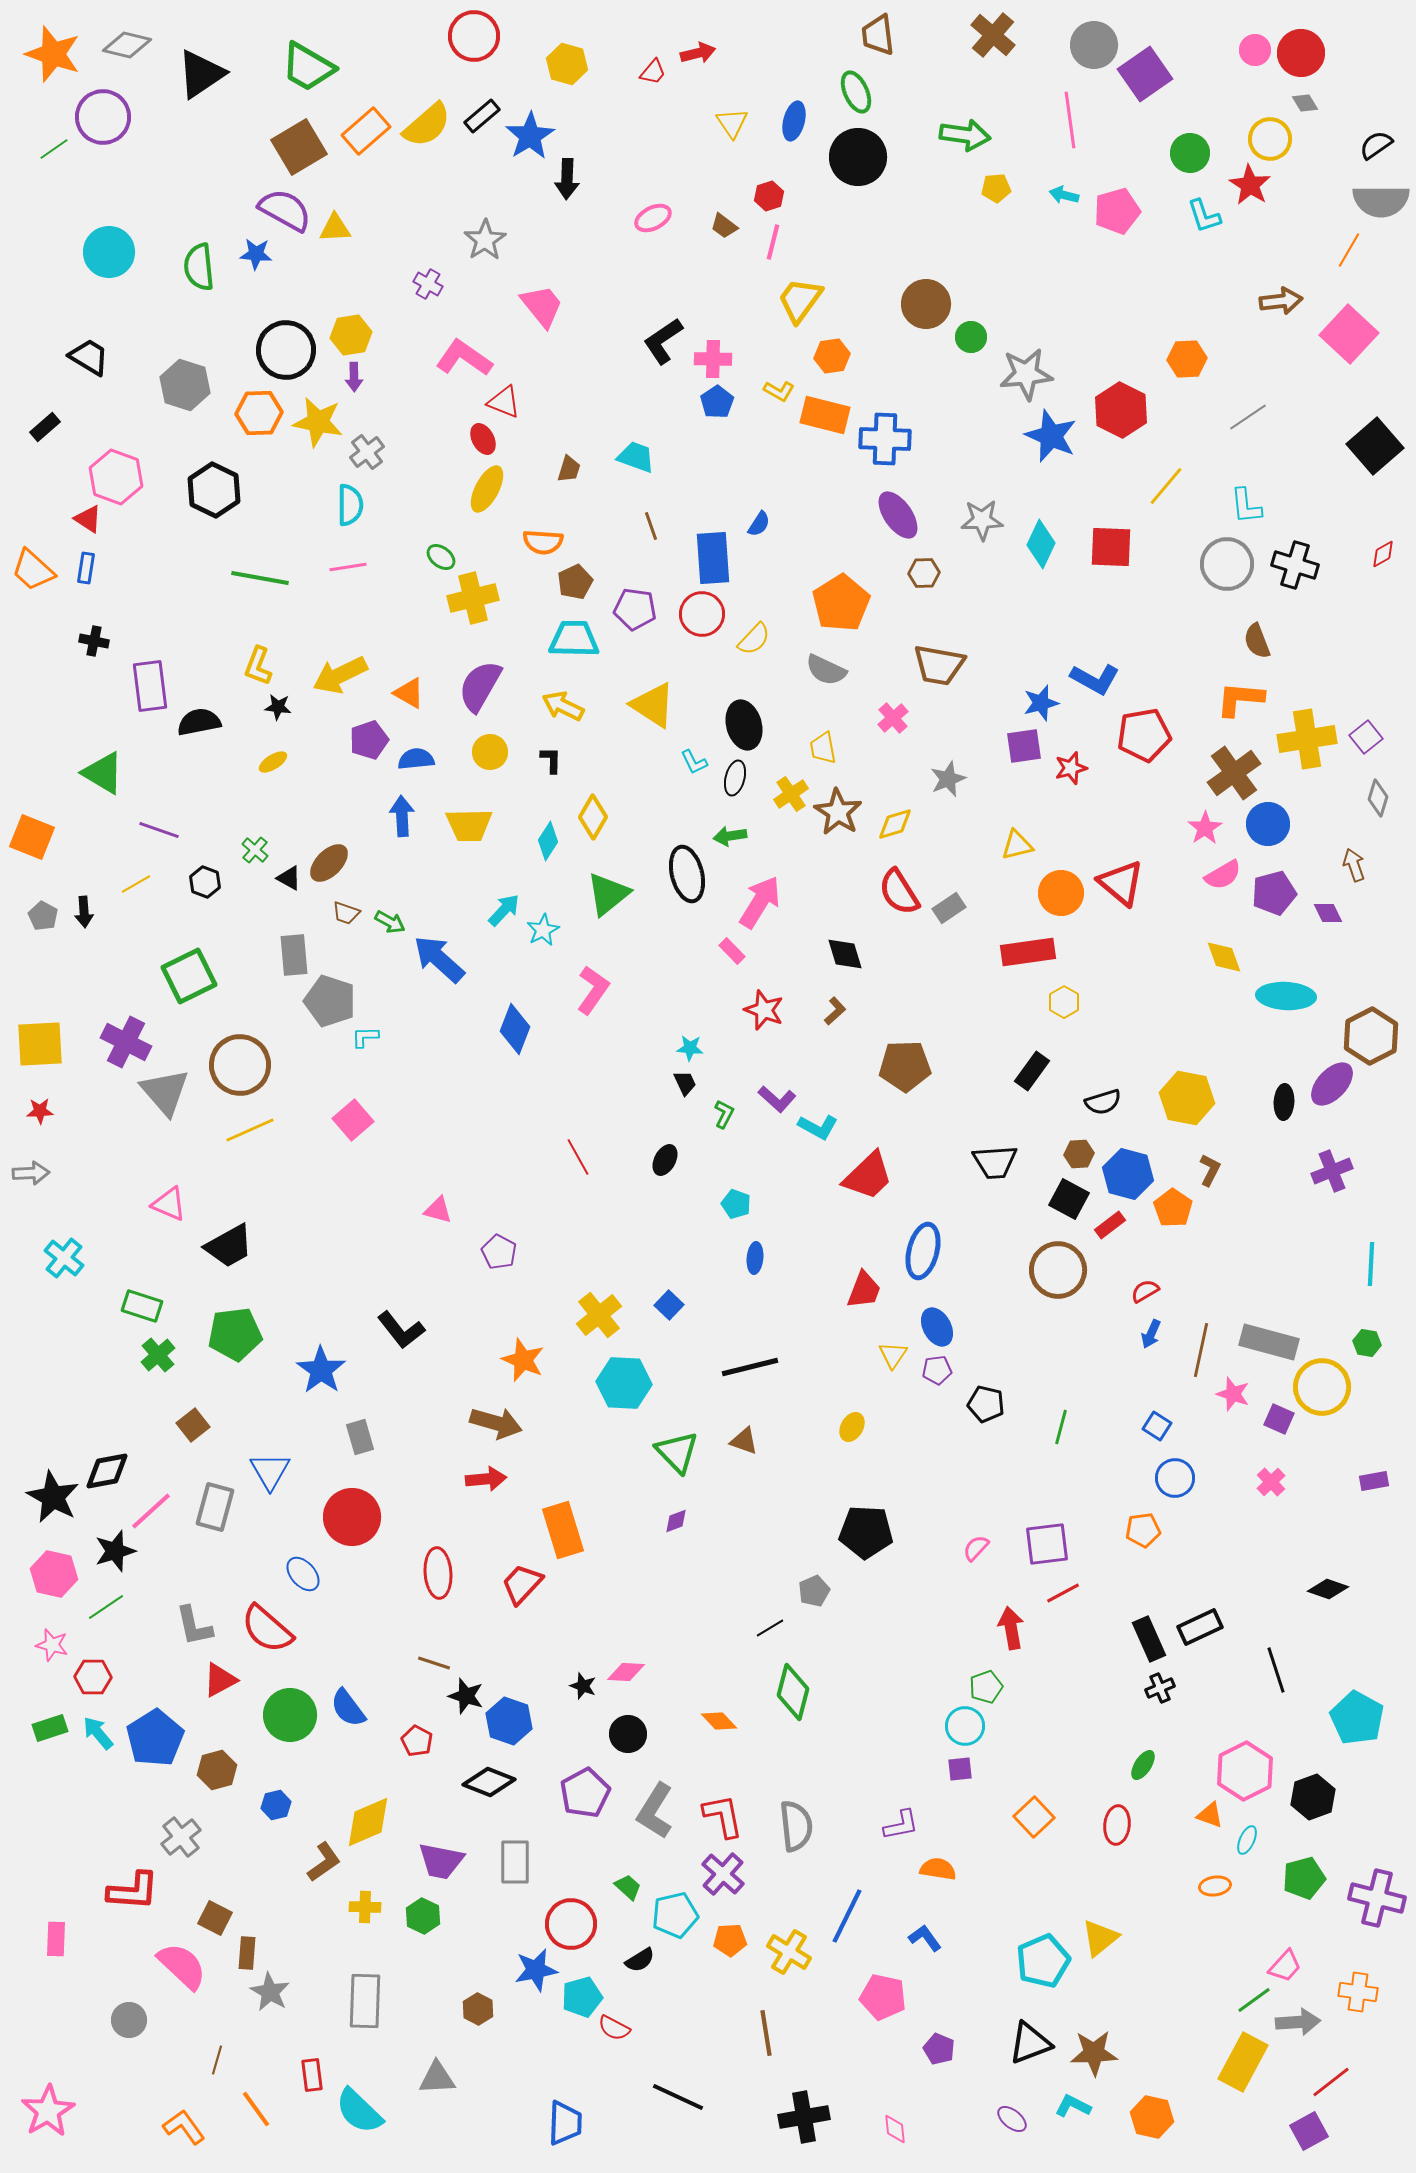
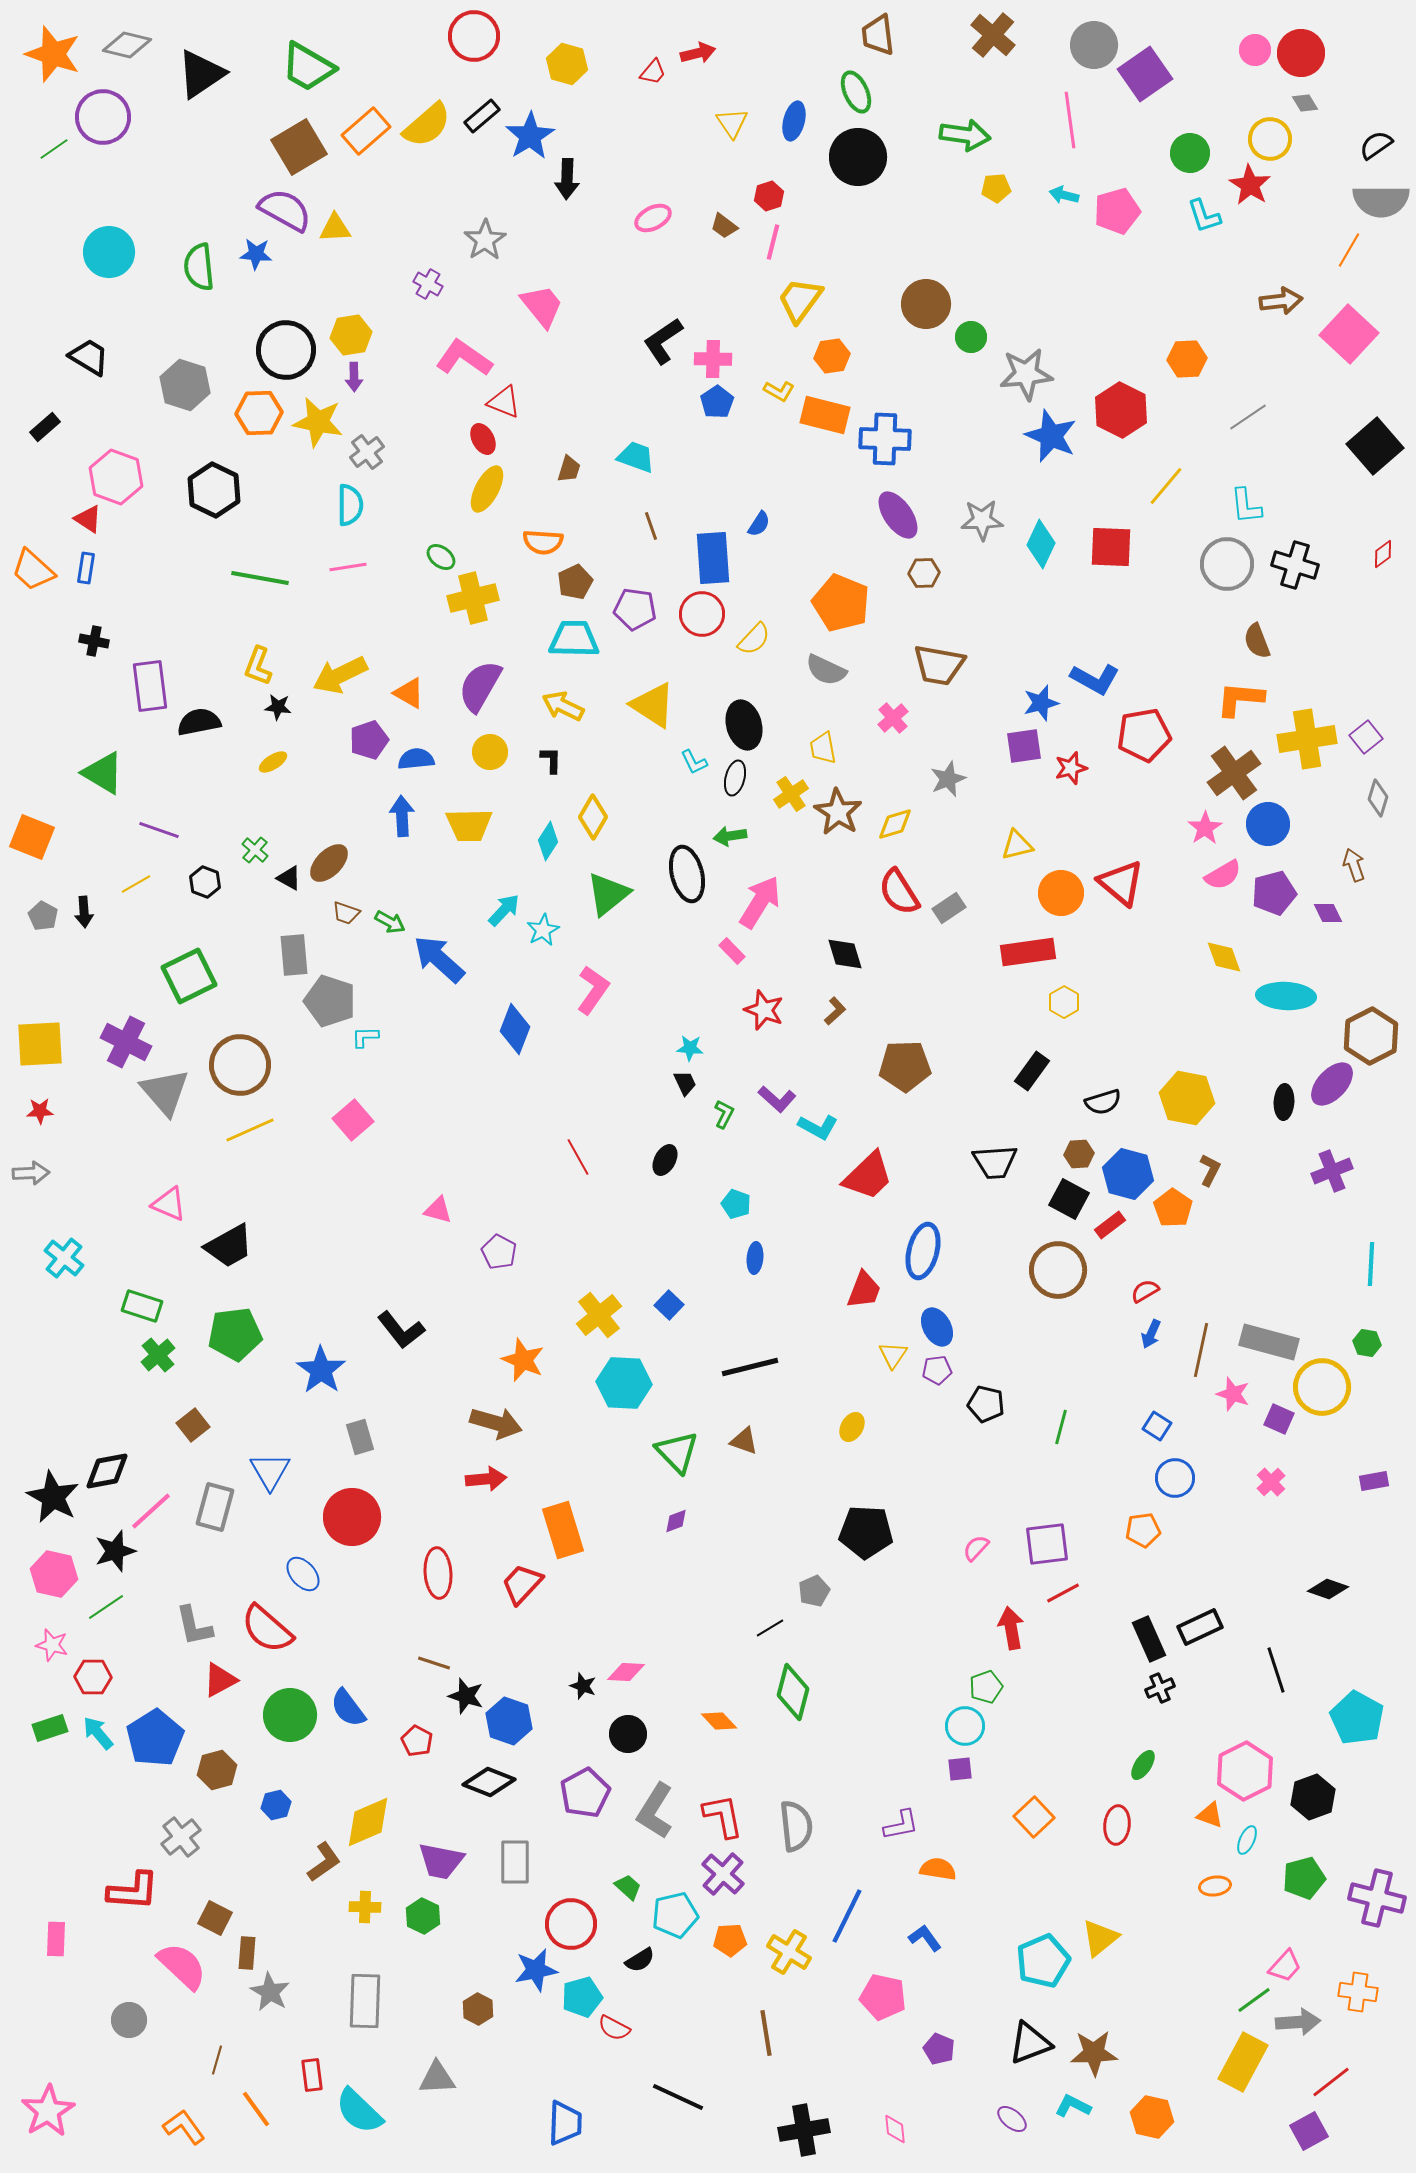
red diamond at (1383, 554): rotated 8 degrees counterclockwise
orange pentagon at (841, 603): rotated 18 degrees counterclockwise
black cross at (804, 2117): moved 13 px down
